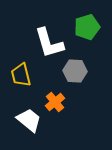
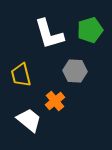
green pentagon: moved 3 px right, 3 px down
white L-shape: moved 9 px up
orange cross: moved 1 px up
